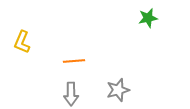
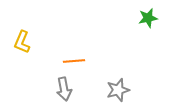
gray arrow: moved 7 px left, 5 px up; rotated 10 degrees counterclockwise
